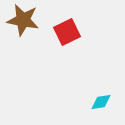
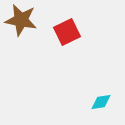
brown star: moved 2 px left
